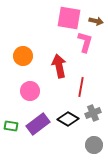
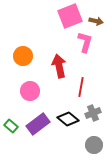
pink square: moved 1 px right, 2 px up; rotated 30 degrees counterclockwise
black diamond: rotated 10 degrees clockwise
green rectangle: rotated 32 degrees clockwise
